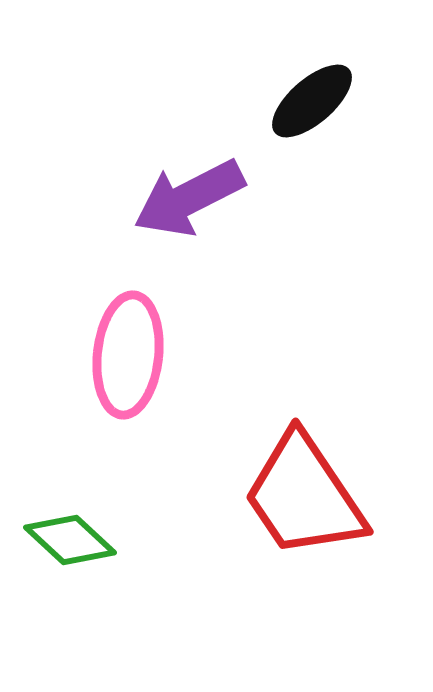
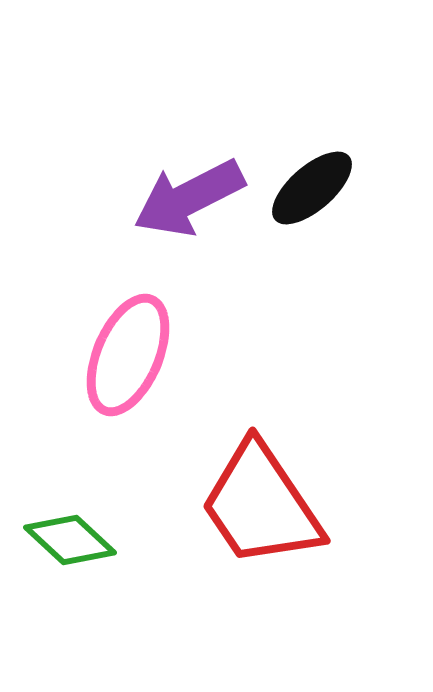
black ellipse: moved 87 px down
pink ellipse: rotated 17 degrees clockwise
red trapezoid: moved 43 px left, 9 px down
